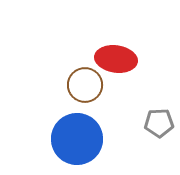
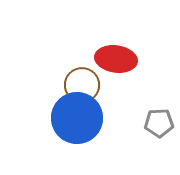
brown circle: moved 3 px left
blue circle: moved 21 px up
